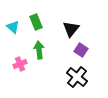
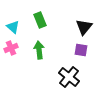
green rectangle: moved 4 px right, 2 px up
black triangle: moved 13 px right, 2 px up
purple square: rotated 24 degrees counterclockwise
pink cross: moved 9 px left, 16 px up
black cross: moved 8 px left
